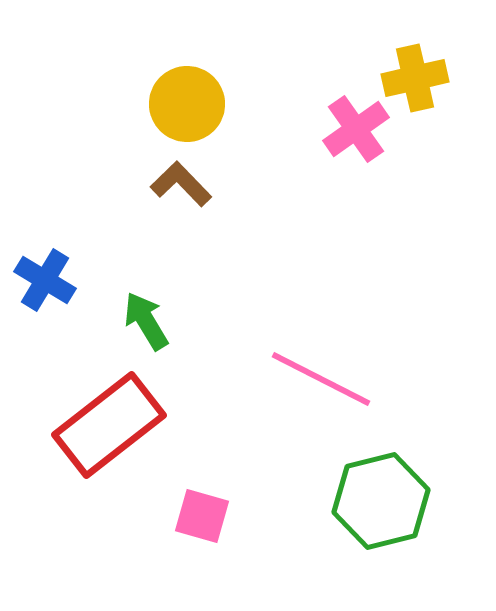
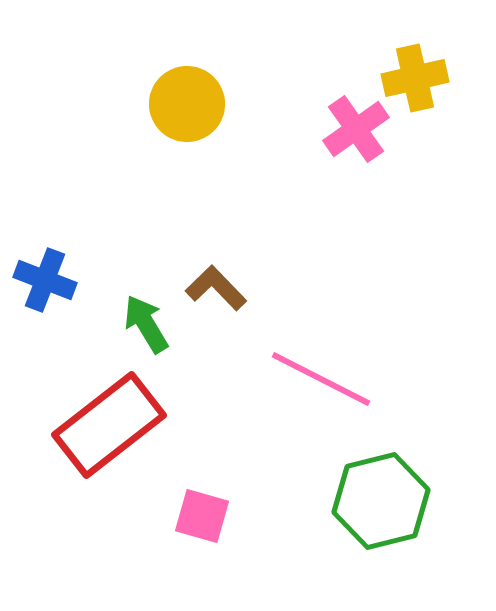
brown L-shape: moved 35 px right, 104 px down
blue cross: rotated 10 degrees counterclockwise
green arrow: moved 3 px down
